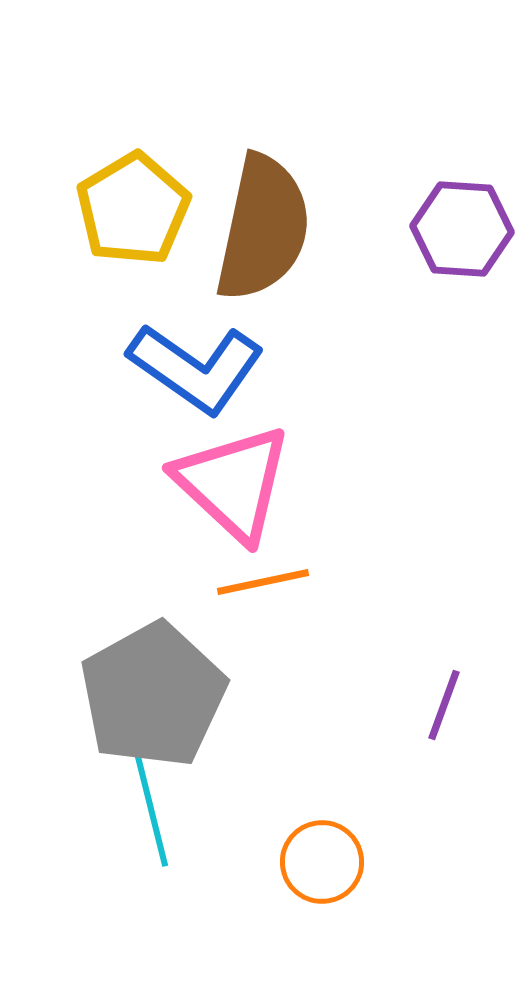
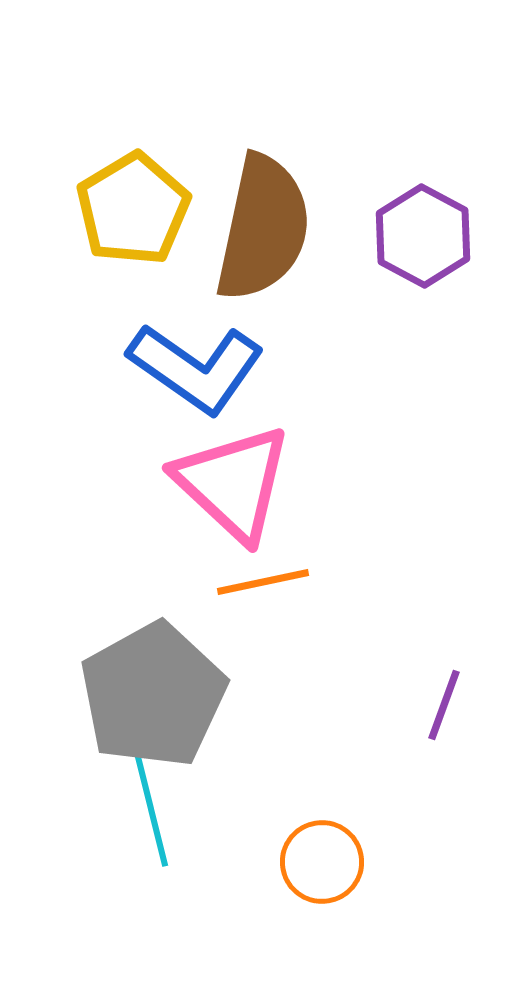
purple hexagon: moved 39 px left, 7 px down; rotated 24 degrees clockwise
